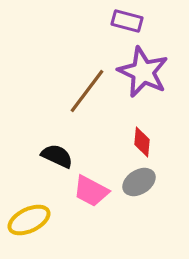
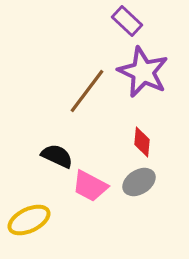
purple rectangle: rotated 28 degrees clockwise
pink trapezoid: moved 1 px left, 5 px up
